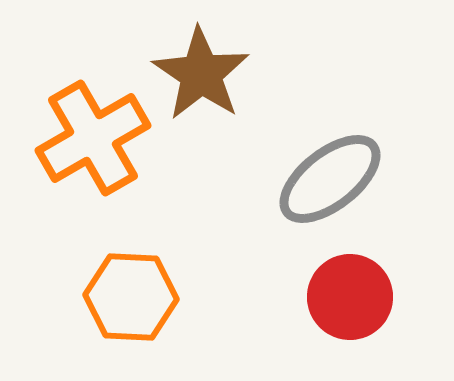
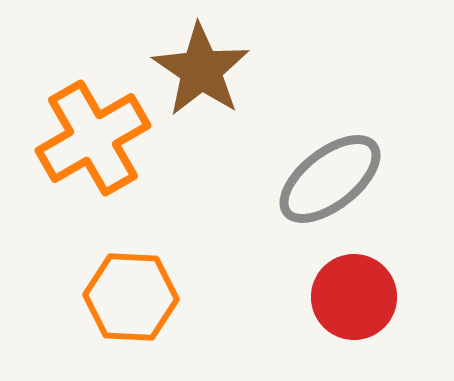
brown star: moved 4 px up
red circle: moved 4 px right
